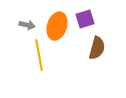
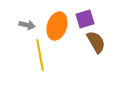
brown semicircle: moved 1 px left, 6 px up; rotated 45 degrees counterclockwise
yellow line: moved 1 px right
